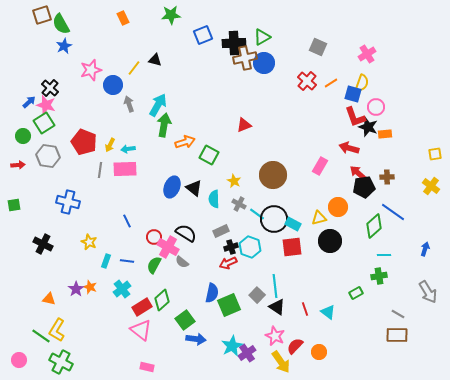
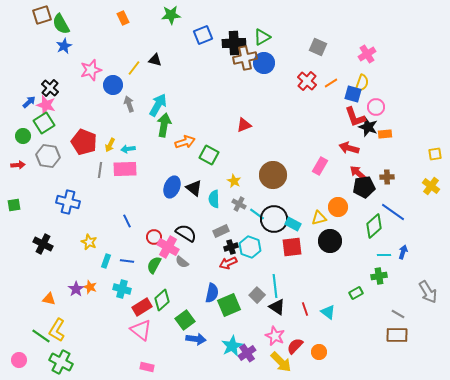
blue arrow at (425, 249): moved 22 px left, 3 px down
cyan cross at (122, 289): rotated 36 degrees counterclockwise
yellow arrow at (281, 362): rotated 10 degrees counterclockwise
